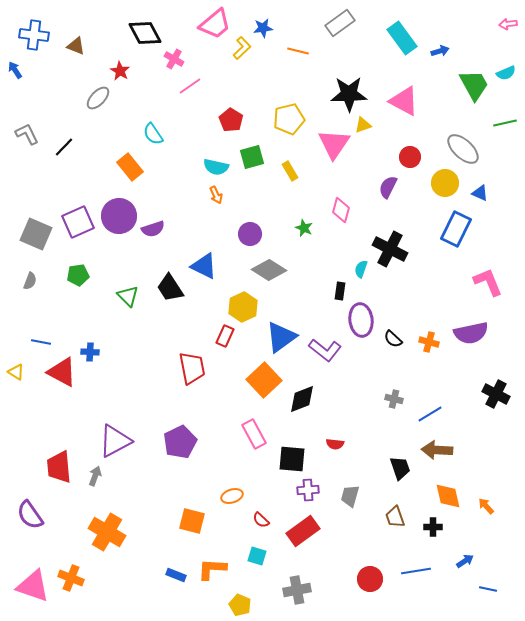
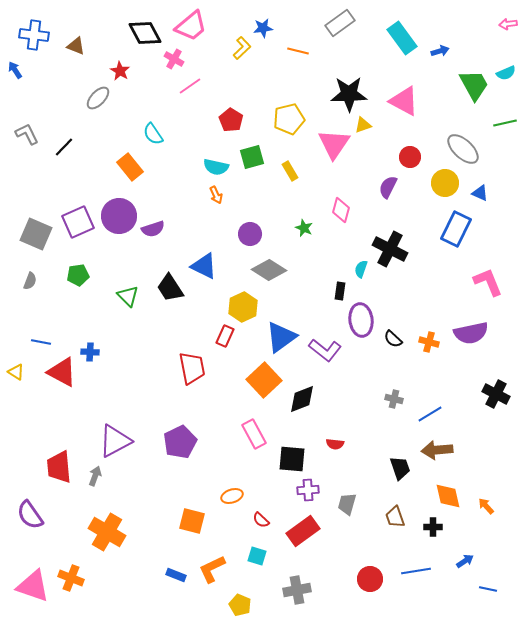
pink trapezoid at (215, 24): moved 24 px left, 2 px down
brown arrow at (437, 450): rotated 8 degrees counterclockwise
gray trapezoid at (350, 496): moved 3 px left, 8 px down
orange L-shape at (212, 569): rotated 28 degrees counterclockwise
